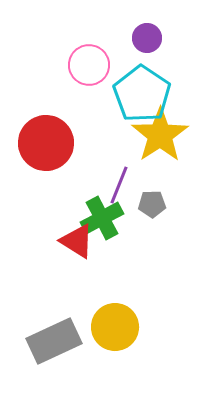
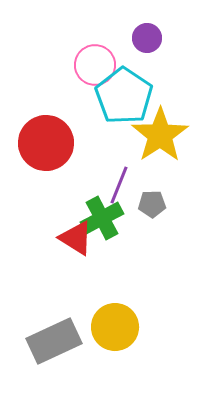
pink circle: moved 6 px right
cyan pentagon: moved 18 px left, 2 px down
red triangle: moved 1 px left, 3 px up
